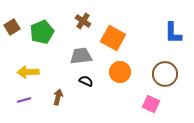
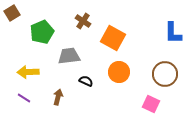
brown square: moved 14 px up
gray trapezoid: moved 12 px left
orange circle: moved 1 px left
purple line: moved 2 px up; rotated 48 degrees clockwise
